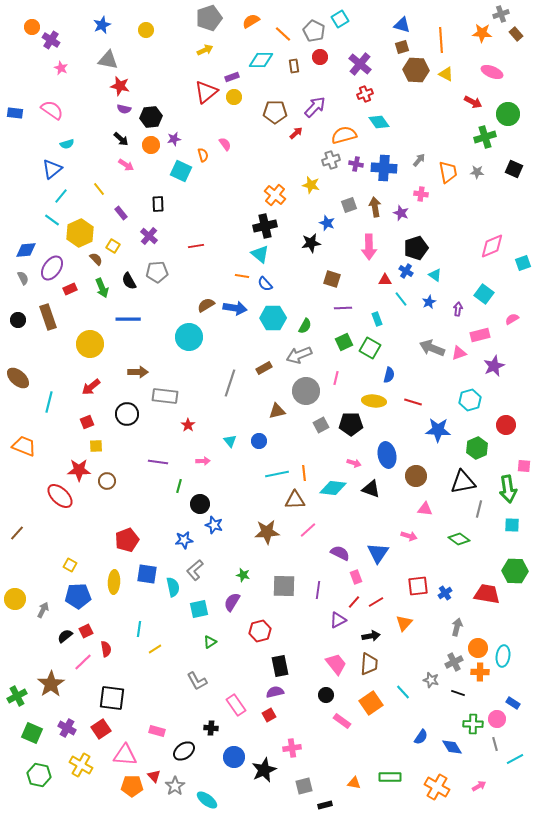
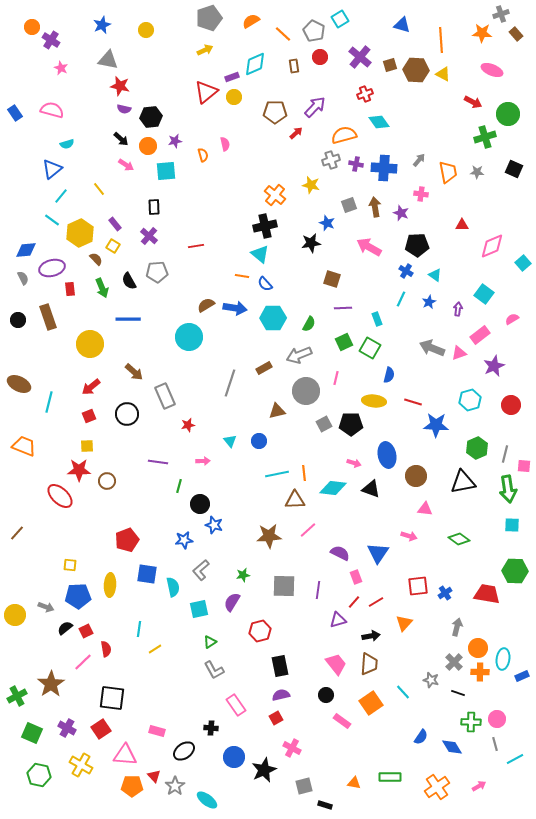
brown square at (402, 47): moved 12 px left, 18 px down
cyan diamond at (261, 60): moved 6 px left, 4 px down; rotated 25 degrees counterclockwise
purple cross at (360, 64): moved 7 px up
pink ellipse at (492, 72): moved 2 px up
yellow triangle at (446, 74): moved 3 px left
pink semicircle at (52, 110): rotated 20 degrees counterclockwise
blue rectangle at (15, 113): rotated 49 degrees clockwise
purple star at (174, 139): moved 1 px right, 2 px down
pink semicircle at (225, 144): rotated 24 degrees clockwise
orange circle at (151, 145): moved 3 px left, 1 px down
cyan square at (181, 171): moved 15 px left; rotated 30 degrees counterclockwise
black rectangle at (158, 204): moved 4 px left, 3 px down
purple rectangle at (121, 213): moved 6 px left, 11 px down
pink arrow at (369, 247): rotated 120 degrees clockwise
black pentagon at (416, 248): moved 1 px right, 3 px up; rotated 15 degrees clockwise
cyan square at (523, 263): rotated 21 degrees counterclockwise
purple ellipse at (52, 268): rotated 40 degrees clockwise
red triangle at (385, 280): moved 77 px right, 55 px up
red rectangle at (70, 289): rotated 72 degrees counterclockwise
cyan line at (401, 299): rotated 63 degrees clockwise
green semicircle at (305, 326): moved 4 px right, 2 px up
pink rectangle at (480, 335): rotated 24 degrees counterclockwise
brown arrow at (138, 372): moved 4 px left; rotated 42 degrees clockwise
brown ellipse at (18, 378): moved 1 px right, 6 px down; rotated 15 degrees counterclockwise
gray rectangle at (165, 396): rotated 60 degrees clockwise
red square at (87, 422): moved 2 px right, 6 px up
red star at (188, 425): rotated 24 degrees clockwise
gray square at (321, 425): moved 3 px right, 1 px up
red circle at (506, 425): moved 5 px right, 20 px up
blue star at (438, 430): moved 2 px left, 5 px up
yellow square at (96, 446): moved 9 px left
gray line at (479, 509): moved 26 px right, 55 px up
brown star at (267, 532): moved 2 px right, 4 px down
yellow square at (70, 565): rotated 24 degrees counterclockwise
gray L-shape at (195, 570): moved 6 px right
green star at (243, 575): rotated 24 degrees counterclockwise
yellow ellipse at (114, 582): moved 4 px left, 3 px down
yellow circle at (15, 599): moved 16 px down
gray arrow at (43, 610): moved 3 px right, 3 px up; rotated 84 degrees clockwise
purple triangle at (338, 620): rotated 12 degrees clockwise
black semicircle at (65, 636): moved 8 px up
cyan ellipse at (503, 656): moved 3 px down
gray cross at (454, 662): rotated 18 degrees counterclockwise
gray L-shape at (197, 681): moved 17 px right, 11 px up
purple semicircle at (275, 692): moved 6 px right, 3 px down
blue rectangle at (513, 703): moved 9 px right, 27 px up; rotated 56 degrees counterclockwise
red square at (269, 715): moved 7 px right, 3 px down
green cross at (473, 724): moved 2 px left, 2 px up
pink cross at (292, 748): rotated 36 degrees clockwise
orange cross at (437, 787): rotated 25 degrees clockwise
black rectangle at (325, 805): rotated 32 degrees clockwise
